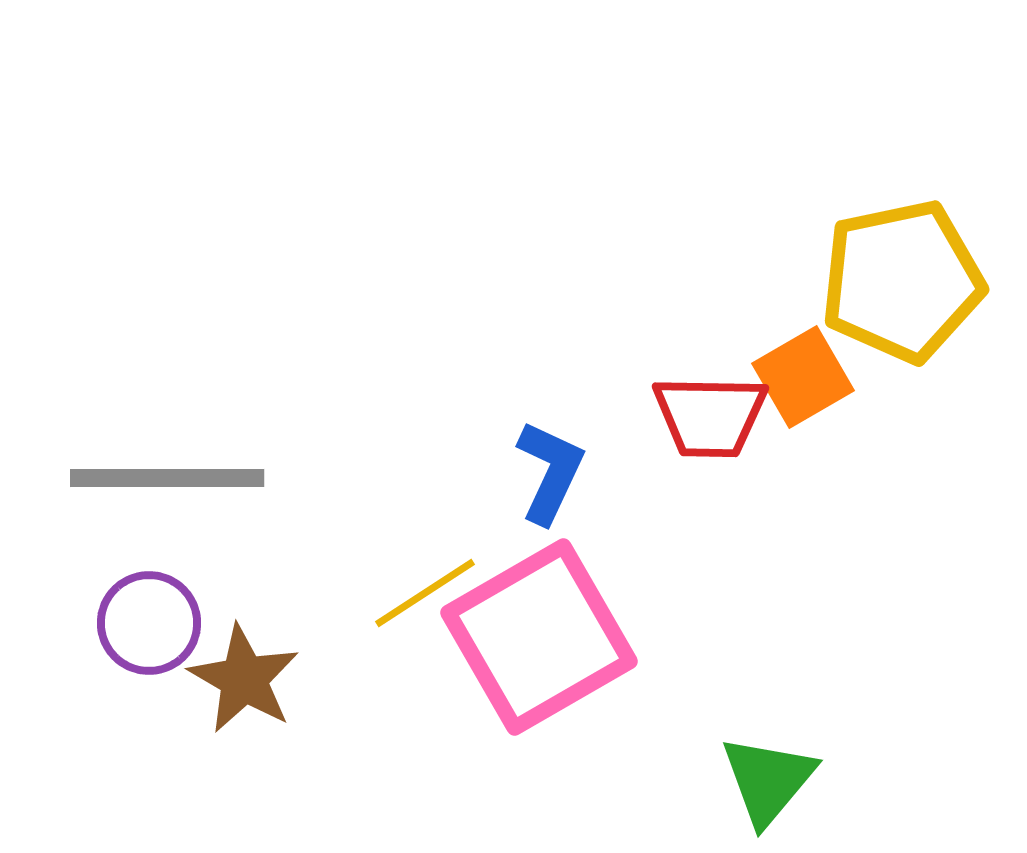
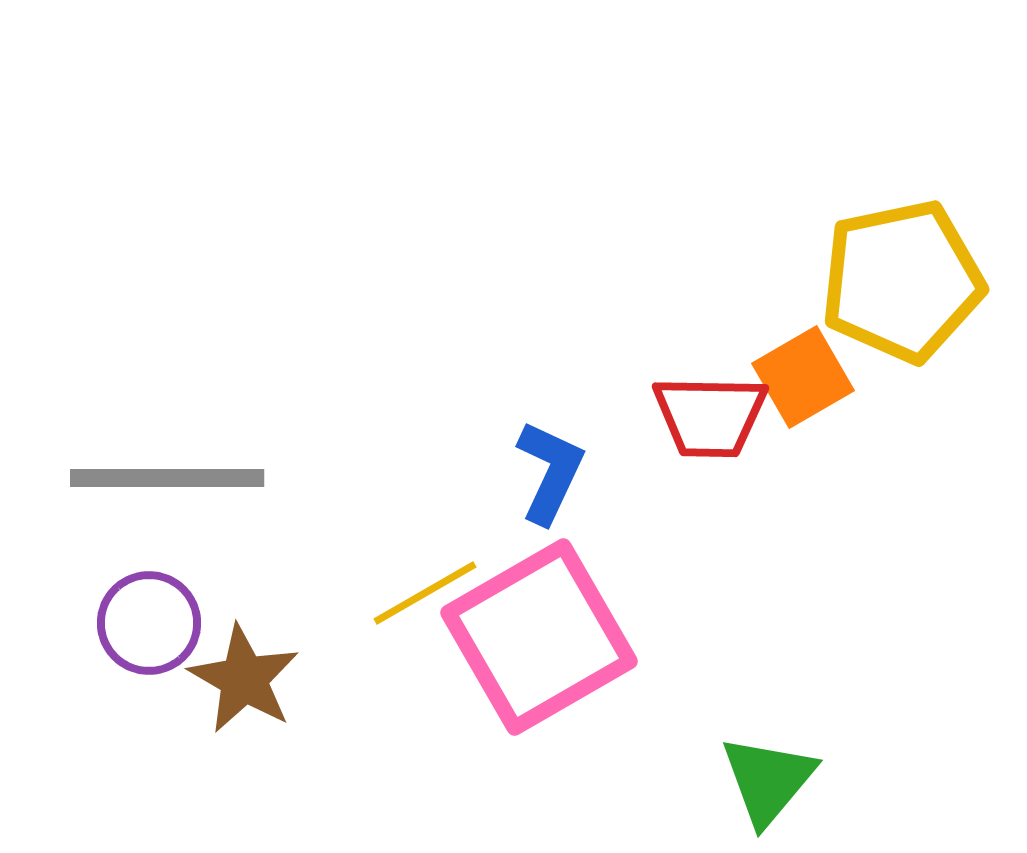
yellow line: rotated 3 degrees clockwise
